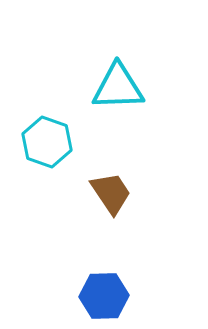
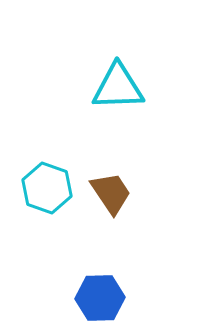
cyan hexagon: moved 46 px down
blue hexagon: moved 4 px left, 2 px down
